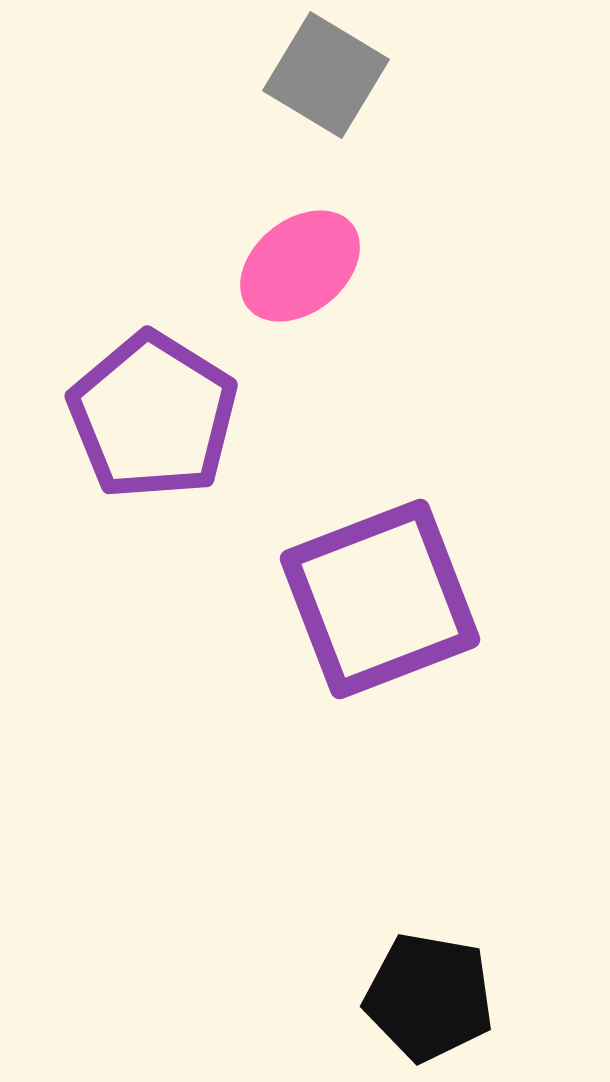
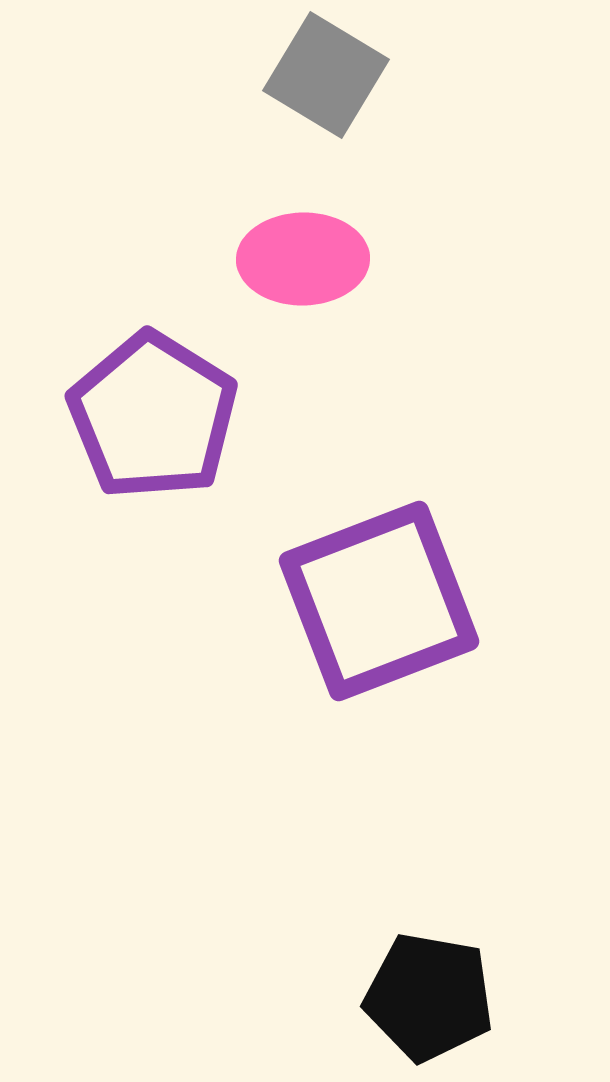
pink ellipse: moved 3 px right, 7 px up; rotated 38 degrees clockwise
purple square: moved 1 px left, 2 px down
